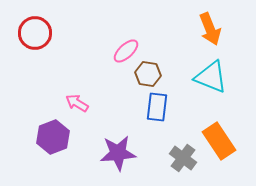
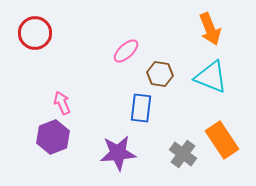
brown hexagon: moved 12 px right
pink arrow: moved 15 px left; rotated 35 degrees clockwise
blue rectangle: moved 16 px left, 1 px down
orange rectangle: moved 3 px right, 1 px up
gray cross: moved 4 px up
